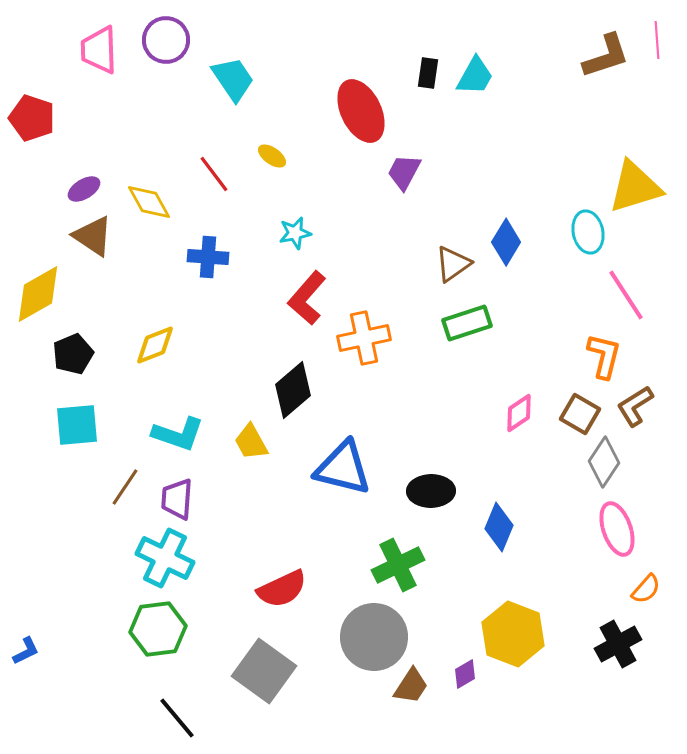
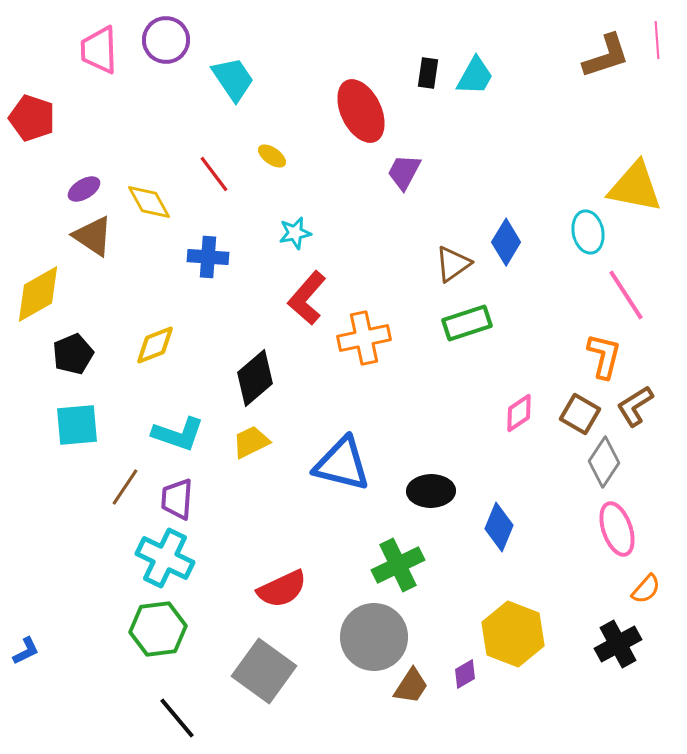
yellow triangle at (635, 187): rotated 28 degrees clockwise
black diamond at (293, 390): moved 38 px left, 12 px up
yellow trapezoid at (251, 442): rotated 93 degrees clockwise
blue triangle at (343, 468): moved 1 px left, 4 px up
